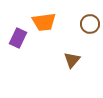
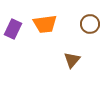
orange trapezoid: moved 1 px right, 2 px down
purple rectangle: moved 5 px left, 9 px up
